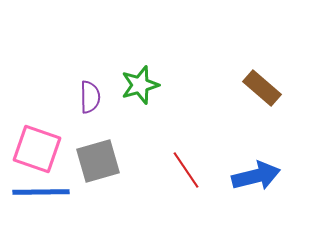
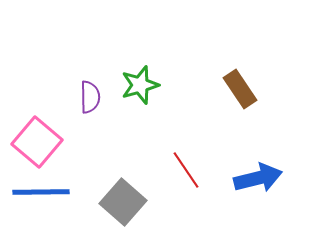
brown rectangle: moved 22 px left, 1 px down; rotated 15 degrees clockwise
pink square: moved 7 px up; rotated 21 degrees clockwise
gray square: moved 25 px right, 41 px down; rotated 33 degrees counterclockwise
blue arrow: moved 2 px right, 2 px down
